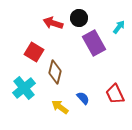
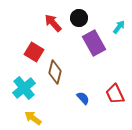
red arrow: rotated 30 degrees clockwise
yellow arrow: moved 27 px left, 11 px down
